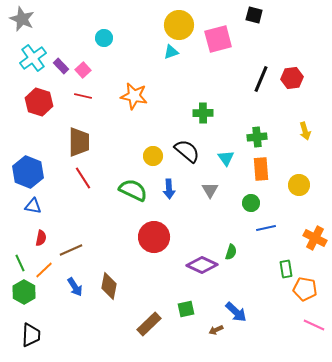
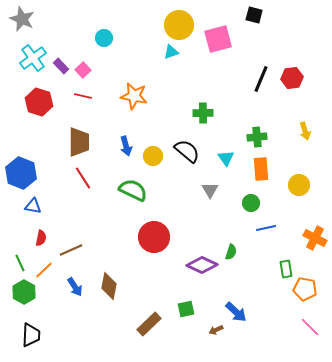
blue hexagon at (28, 172): moved 7 px left, 1 px down
blue arrow at (169, 189): moved 43 px left, 43 px up; rotated 12 degrees counterclockwise
pink line at (314, 325): moved 4 px left, 2 px down; rotated 20 degrees clockwise
